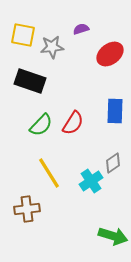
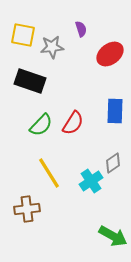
purple semicircle: rotated 91 degrees clockwise
green arrow: rotated 12 degrees clockwise
